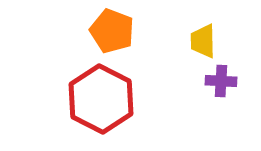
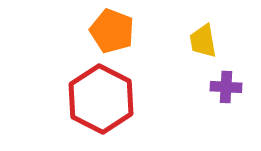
yellow trapezoid: rotated 9 degrees counterclockwise
purple cross: moved 5 px right, 6 px down
